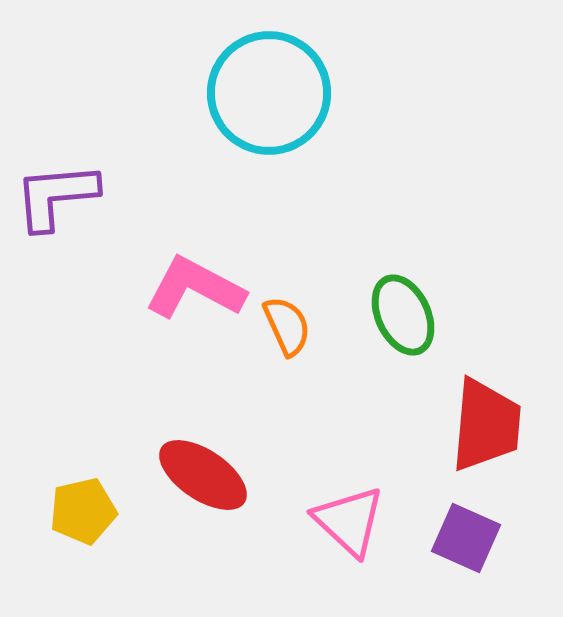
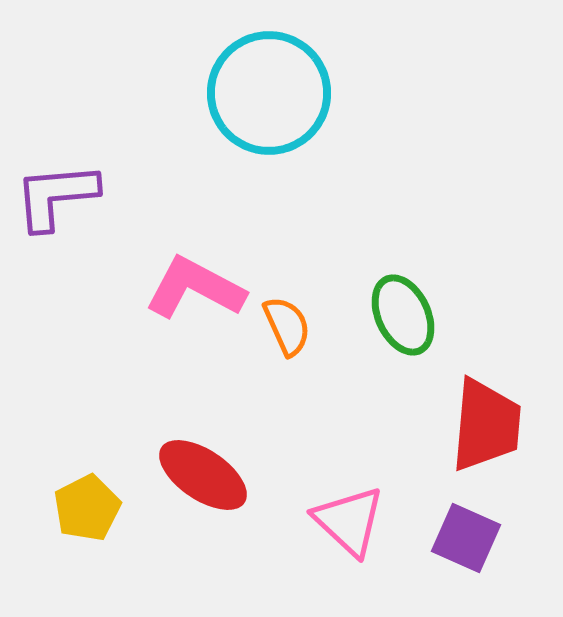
yellow pentagon: moved 4 px right, 3 px up; rotated 14 degrees counterclockwise
